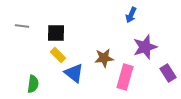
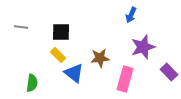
gray line: moved 1 px left, 1 px down
black square: moved 5 px right, 1 px up
purple star: moved 2 px left
brown star: moved 4 px left
purple rectangle: moved 1 px right, 1 px up; rotated 12 degrees counterclockwise
pink rectangle: moved 2 px down
green semicircle: moved 1 px left, 1 px up
